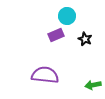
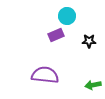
black star: moved 4 px right, 2 px down; rotated 24 degrees counterclockwise
